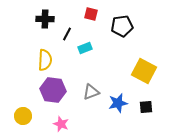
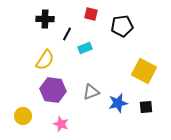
yellow semicircle: rotated 30 degrees clockwise
